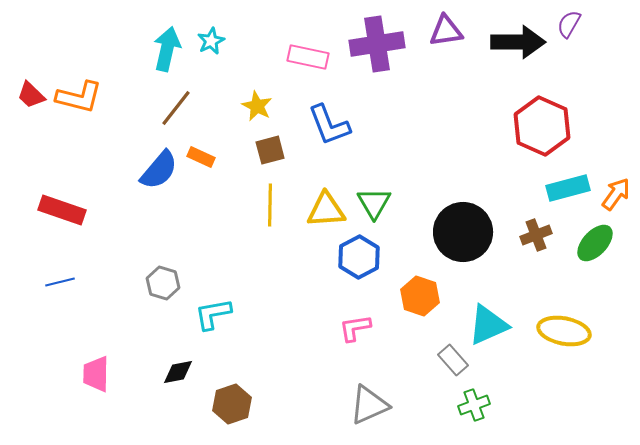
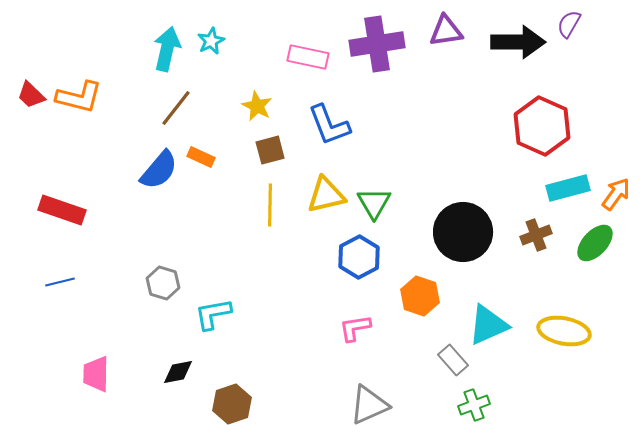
yellow triangle: moved 15 px up; rotated 9 degrees counterclockwise
